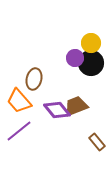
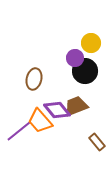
black circle: moved 6 px left, 8 px down
orange trapezoid: moved 21 px right, 20 px down
